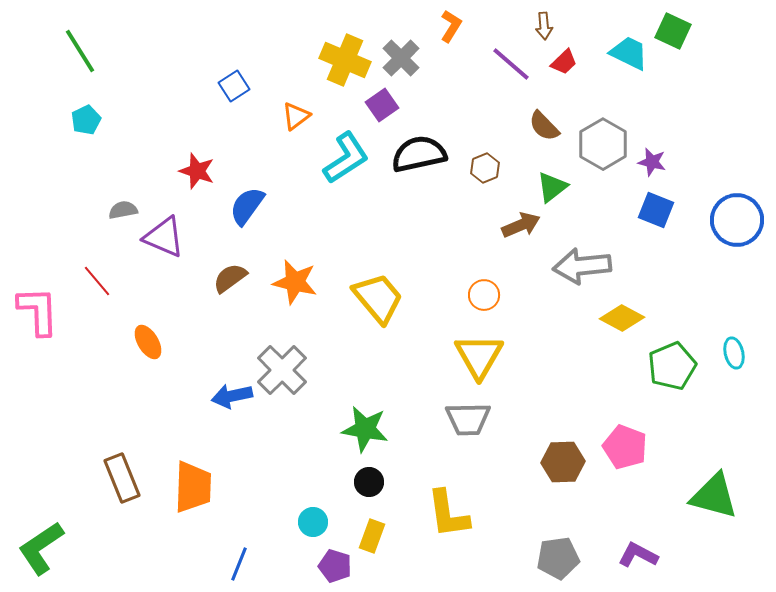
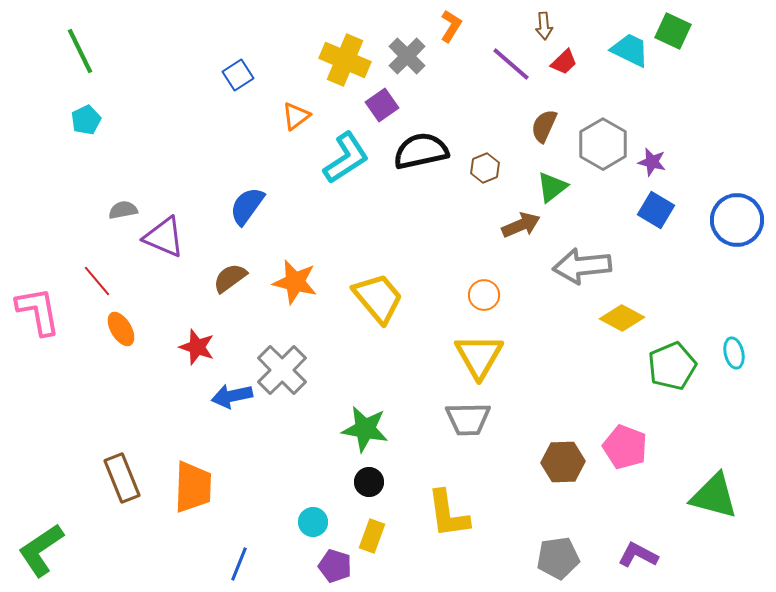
green line at (80, 51): rotated 6 degrees clockwise
cyan trapezoid at (629, 53): moved 1 px right, 3 px up
gray cross at (401, 58): moved 6 px right, 2 px up
blue square at (234, 86): moved 4 px right, 11 px up
brown semicircle at (544, 126): rotated 68 degrees clockwise
black semicircle at (419, 154): moved 2 px right, 3 px up
red star at (197, 171): moved 176 px down
blue square at (656, 210): rotated 9 degrees clockwise
pink L-shape at (38, 311): rotated 8 degrees counterclockwise
orange ellipse at (148, 342): moved 27 px left, 13 px up
green L-shape at (41, 548): moved 2 px down
